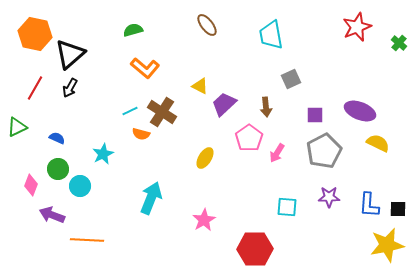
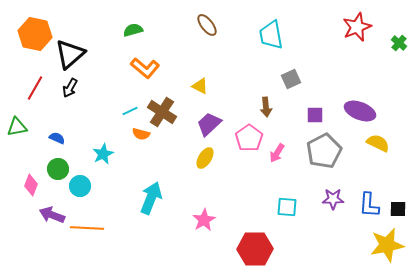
purple trapezoid: moved 15 px left, 20 px down
green triangle: rotated 15 degrees clockwise
purple star: moved 4 px right, 2 px down
orange line: moved 12 px up
